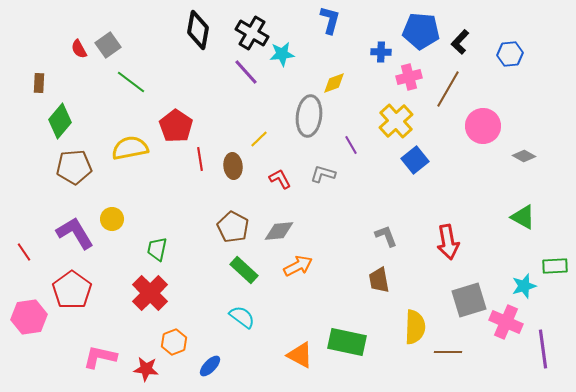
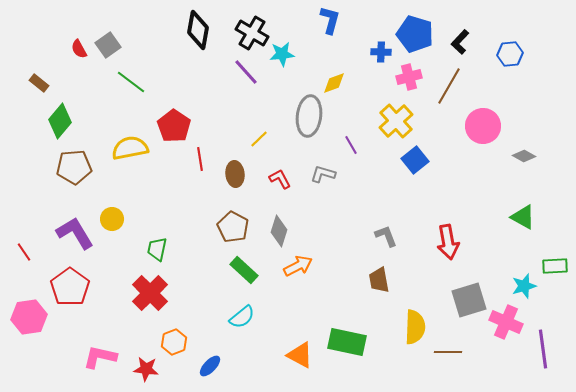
blue pentagon at (421, 31): moved 6 px left, 3 px down; rotated 12 degrees clockwise
brown rectangle at (39, 83): rotated 54 degrees counterclockwise
brown line at (448, 89): moved 1 px right, 3 px up
red pentagon at (176, 126): moved 2 px left
brown ellipse at (233, 166): moved 2 px right, 8 px down
gray diamond at (279, 231): rotated 68 degrees counterclockwise
red pentagon at (72, 290): moved 2 px left, 3 px up
cyan semicircle at (242, 317): rotated 104 degrees clockwise
